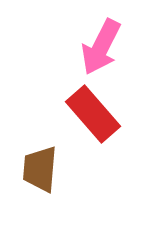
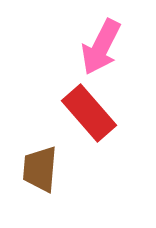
red rectangle: moved 4 px left, 1 px up
